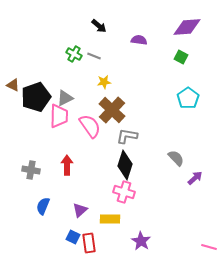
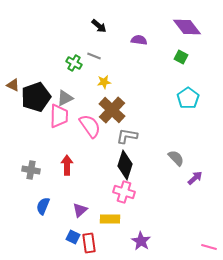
purple diamond: rotated 56 degrees clockwise
green cross: moved 9 px down
